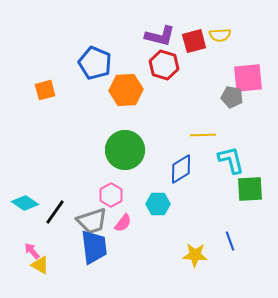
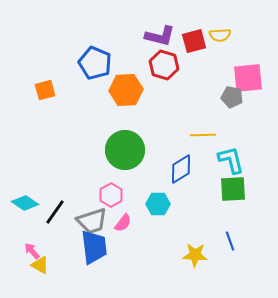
green square: moved 17 px left
